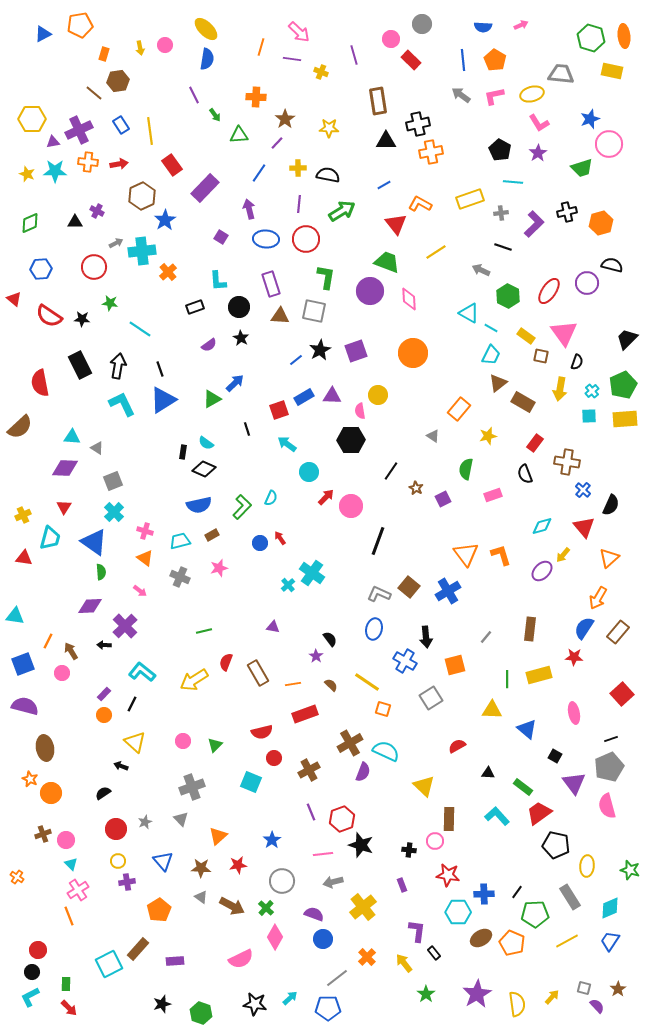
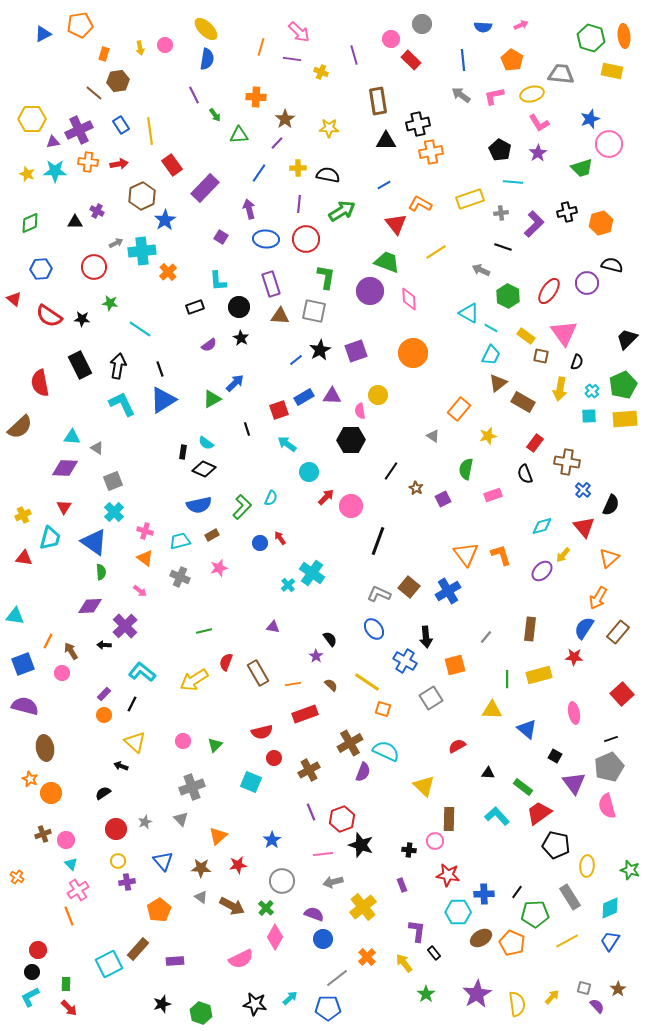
orange pentagon at (495, 60): moved 17 px right
blue ellipse at (374, 629): rotated 50 degrees counterclockwise
